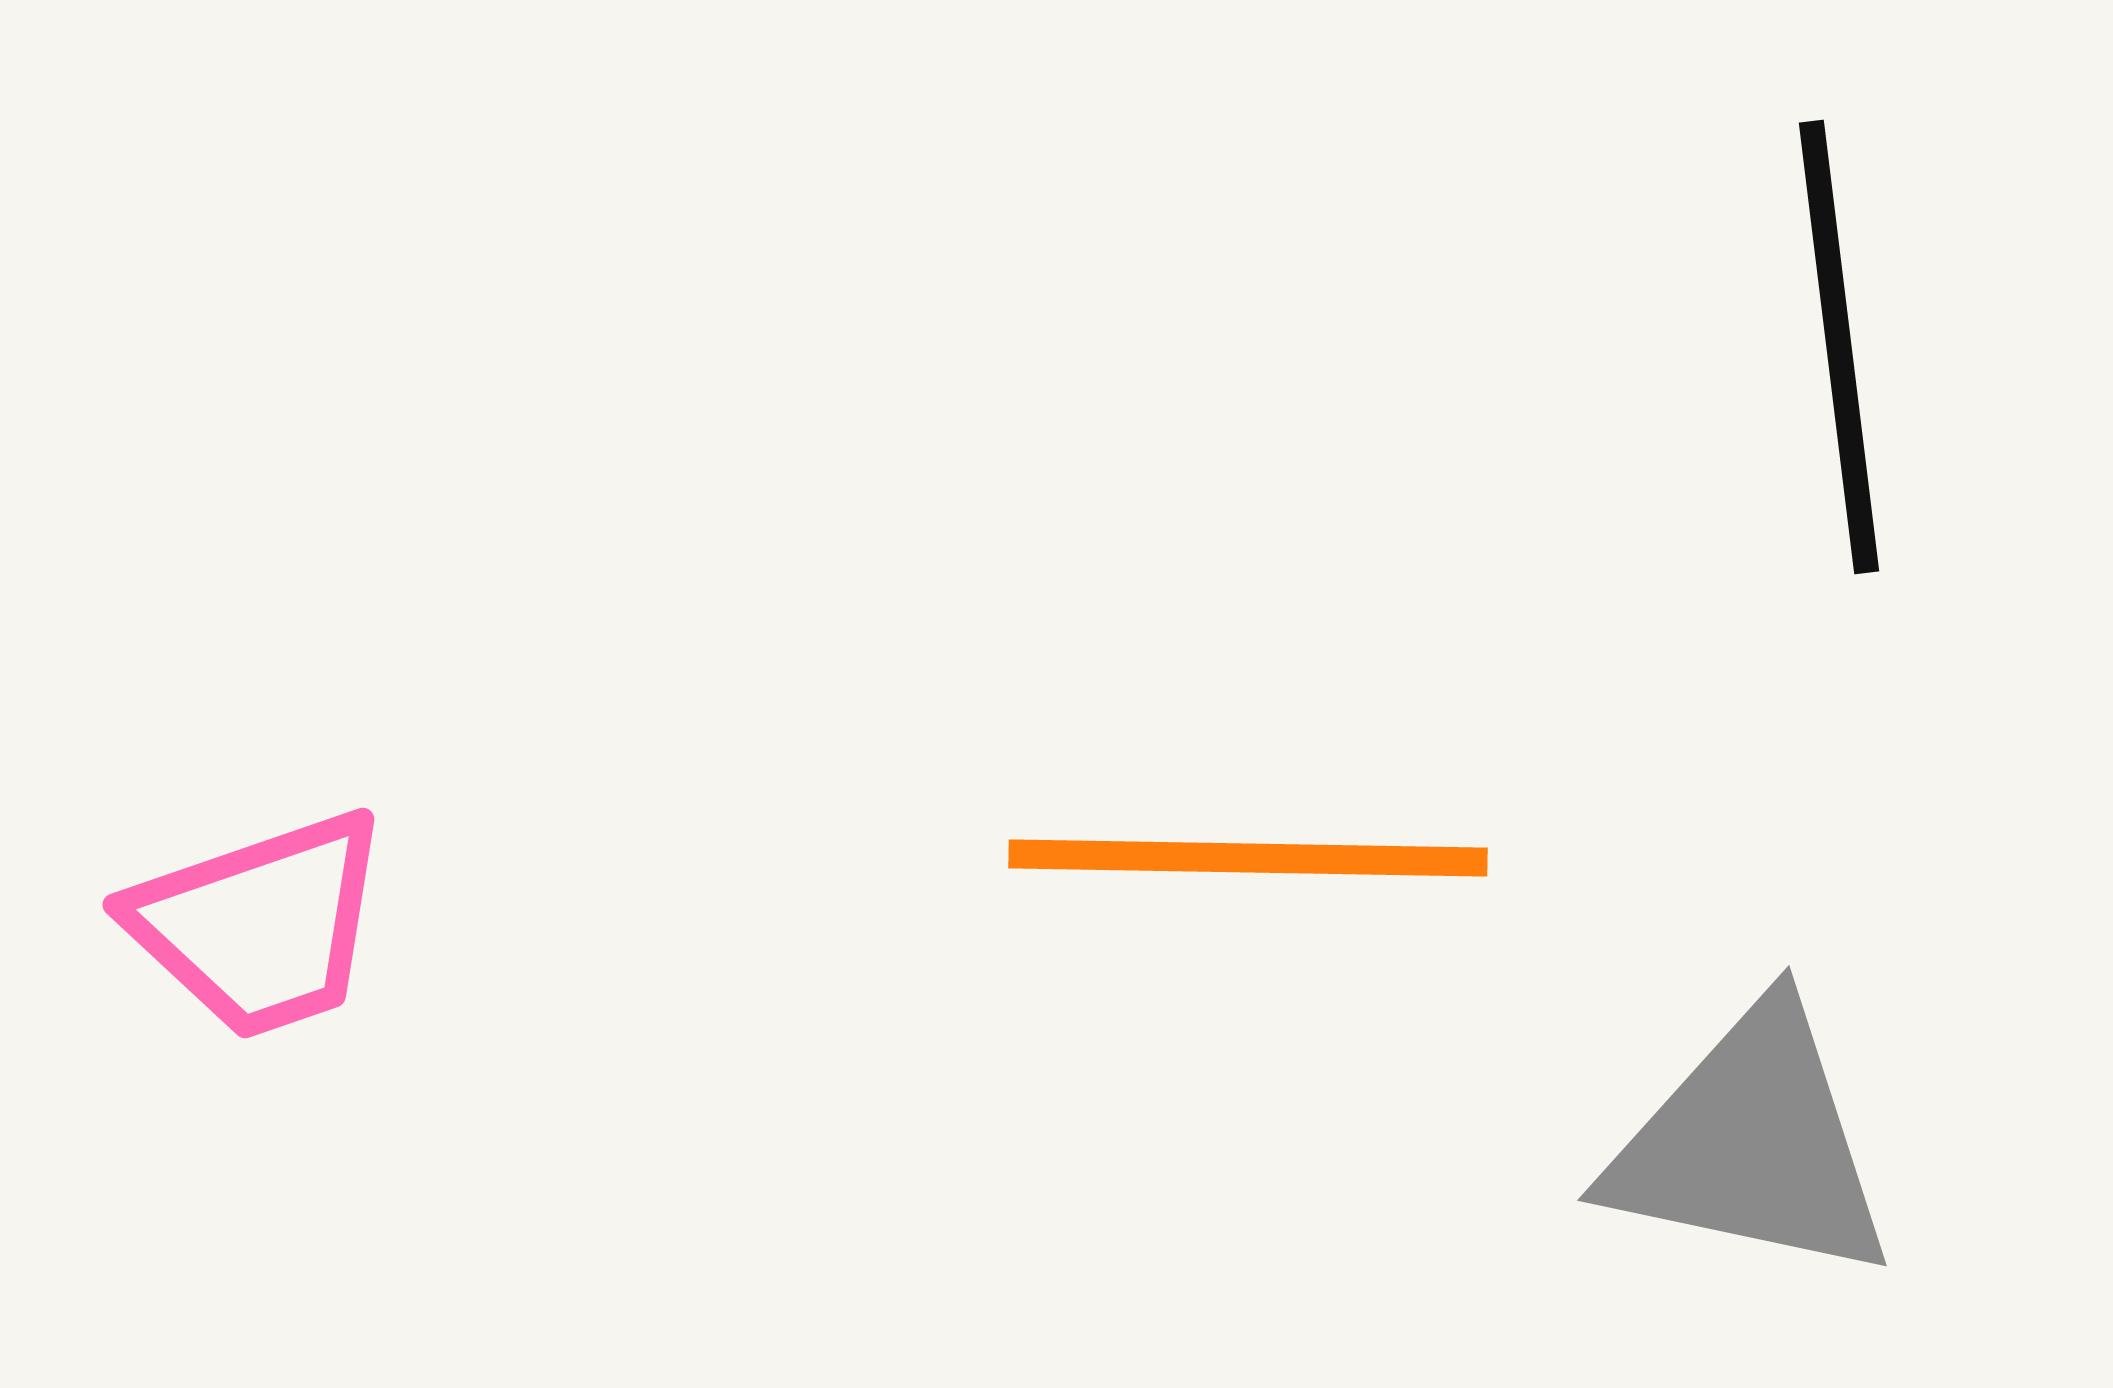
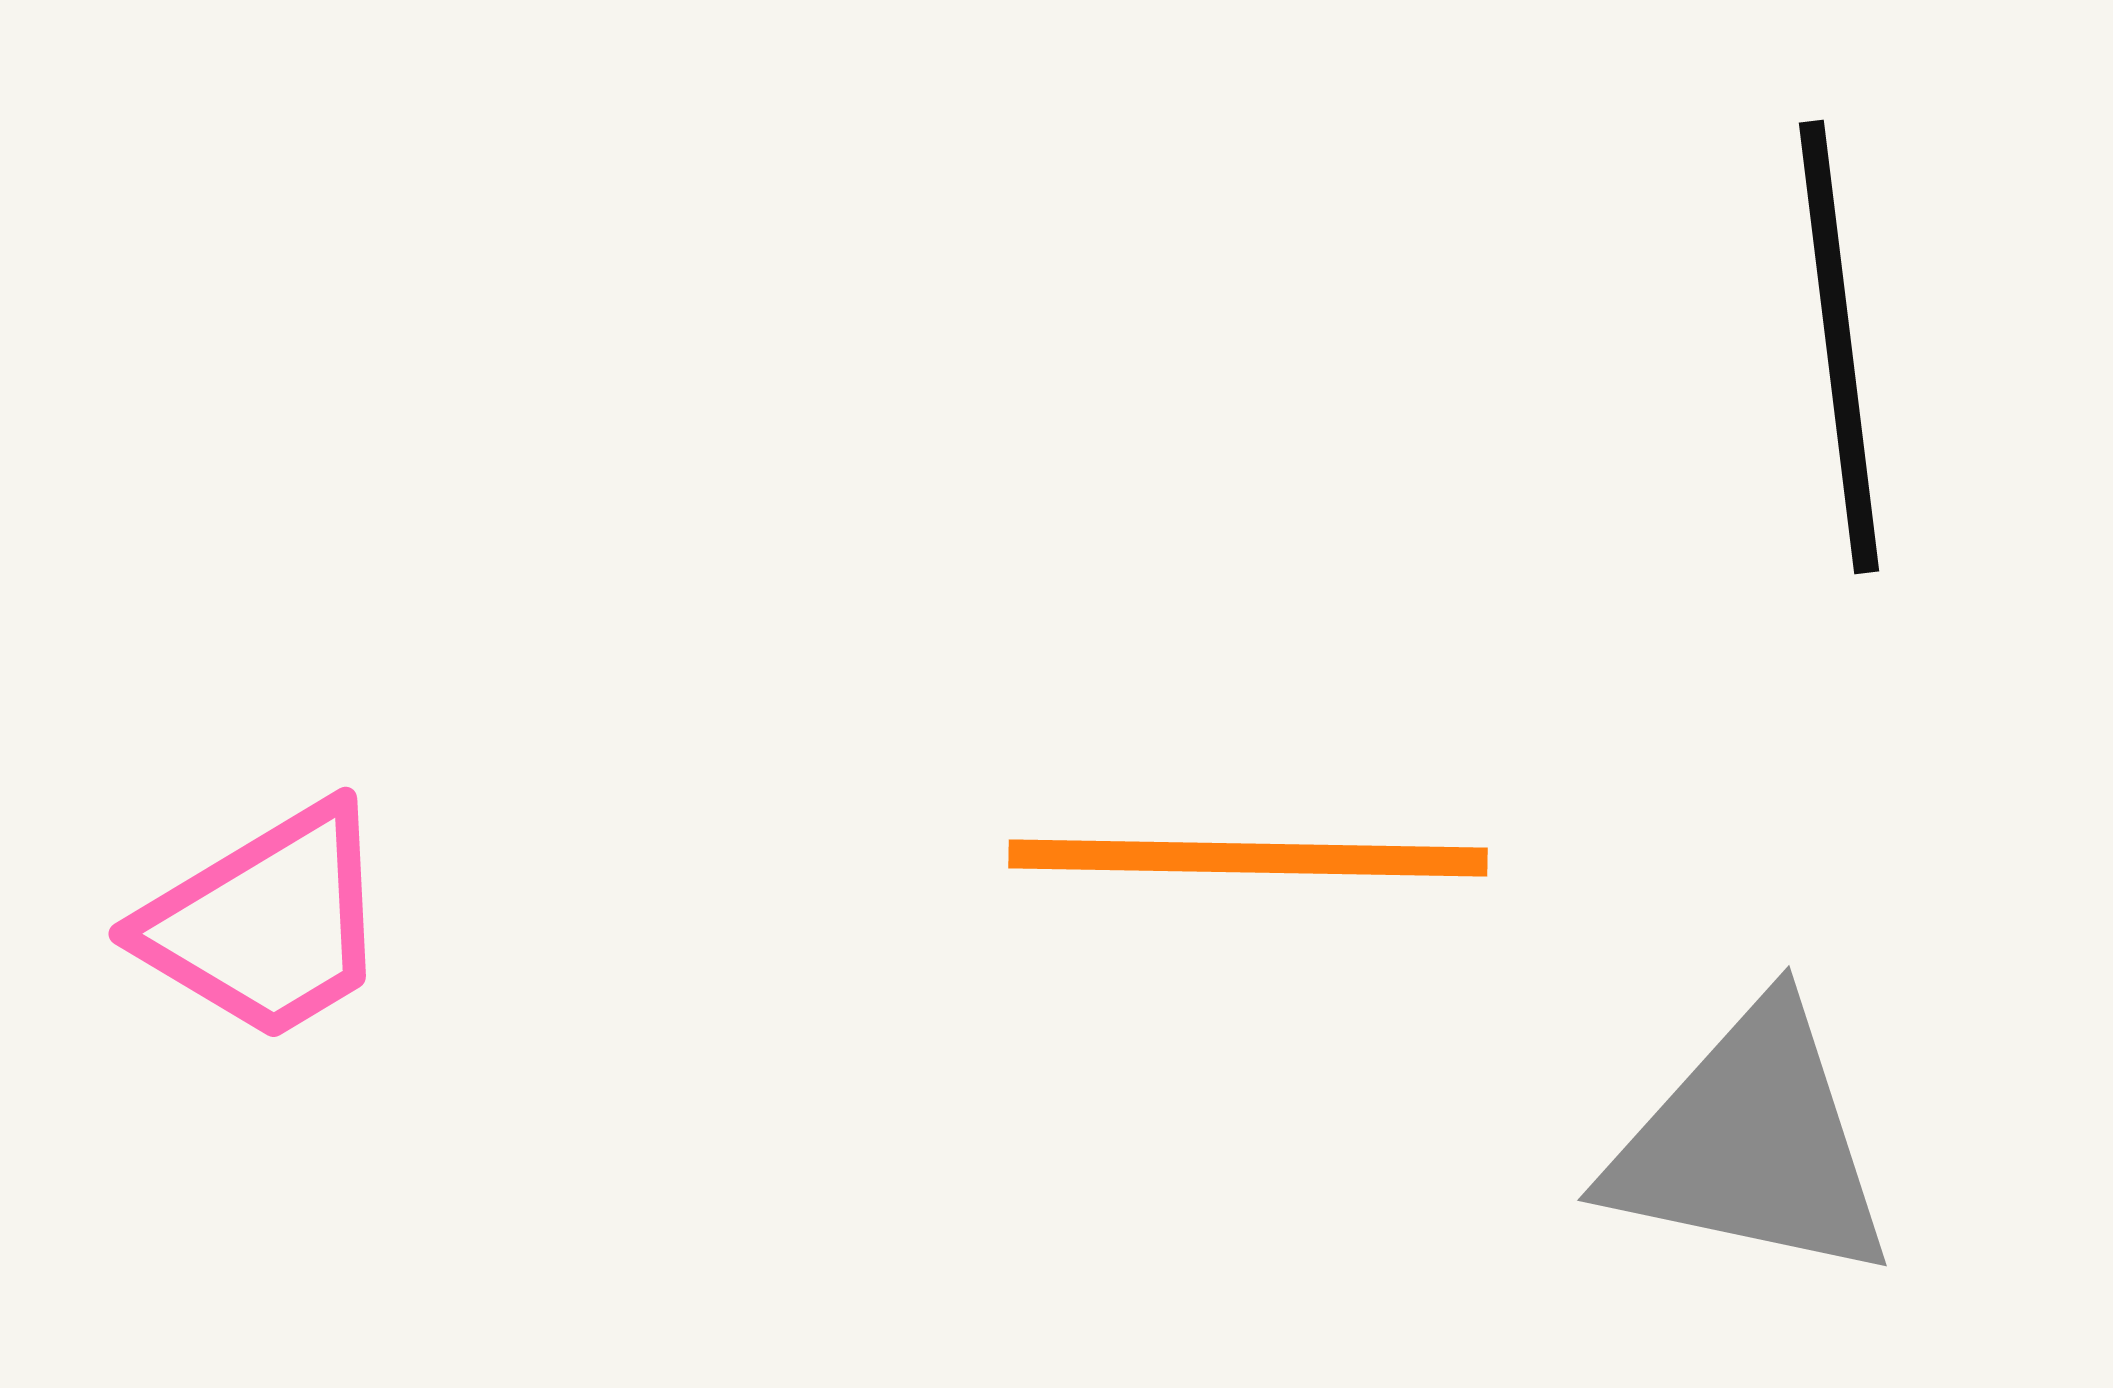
pink trapezoid: moved 7 px right, 2 px up; rotated 12 degrees counterclockwise
